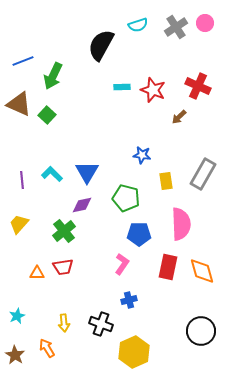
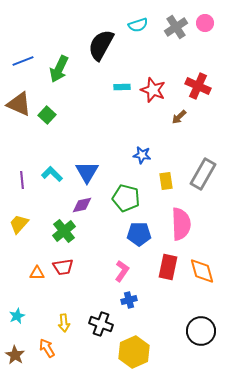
green arrow: moved 6 px right, 7 px up
pink L-shape: moved 7 px down
